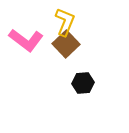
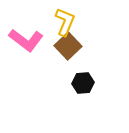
brown square: moved 2 px right, 2 px down
